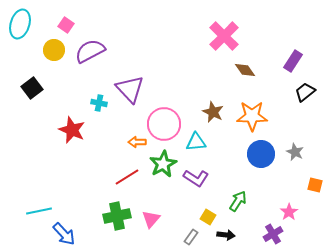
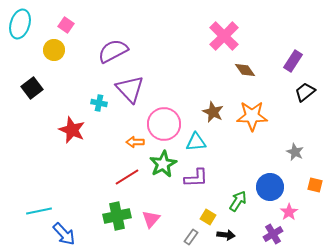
purple semicircle: moved 23 px right
orange arrow: moved 2 px left
blue circle: moved 9 px right, 33 px down
purple L-shape: rotated 35 degrees counterclockwise
